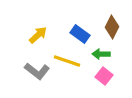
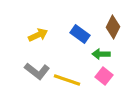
brown diamond: moved 1 px right
yellow arrow: rotated 18 degrees clockwise
yellow line: moved 19 px down
